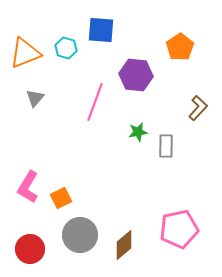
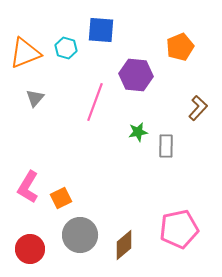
orange pentagon: rotated 12 degrees clockwise
